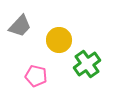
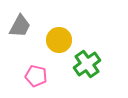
gray trapezoid: rotated 15 degrees counterclockwise
